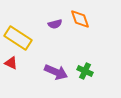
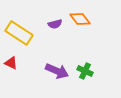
orange diamond: rotated 20 degrees counterclockwise
yellow rectangle: moved 1 px right, 5 px up
purple arrow: moved 1 px right, 1 px up
